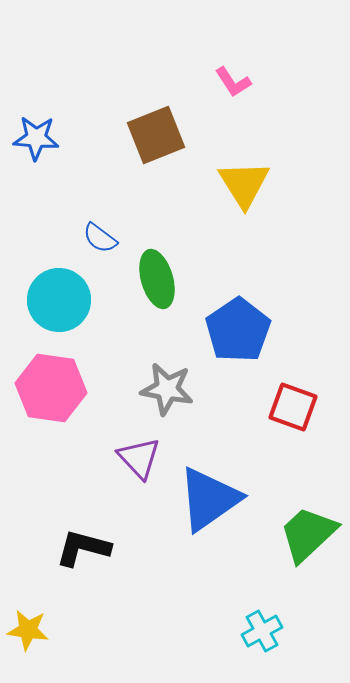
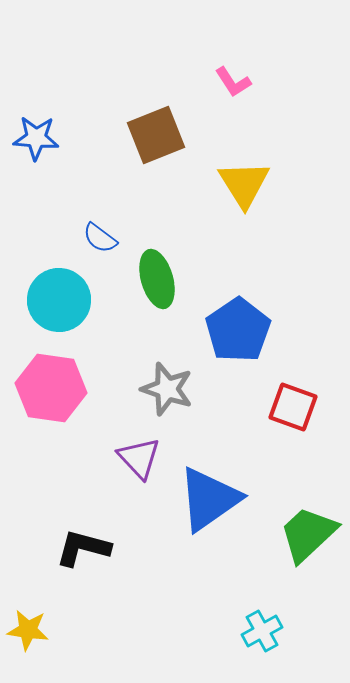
gray star: rotated 8 degrees clockwise
